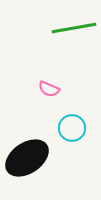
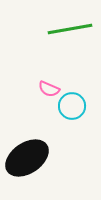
green line: moved 4 px left, 1 px down
cyan circle: moved 22 px up
